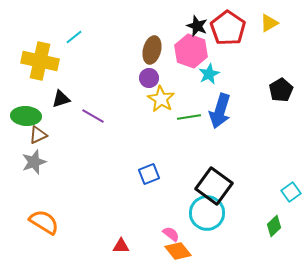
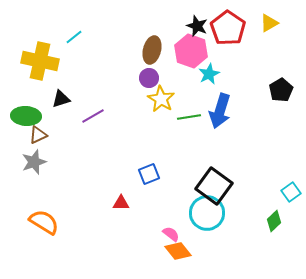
purple line: rotated 60 degrees counterclockwise
green diamond: moved 5 px up
red triangle: moved 43 px up
